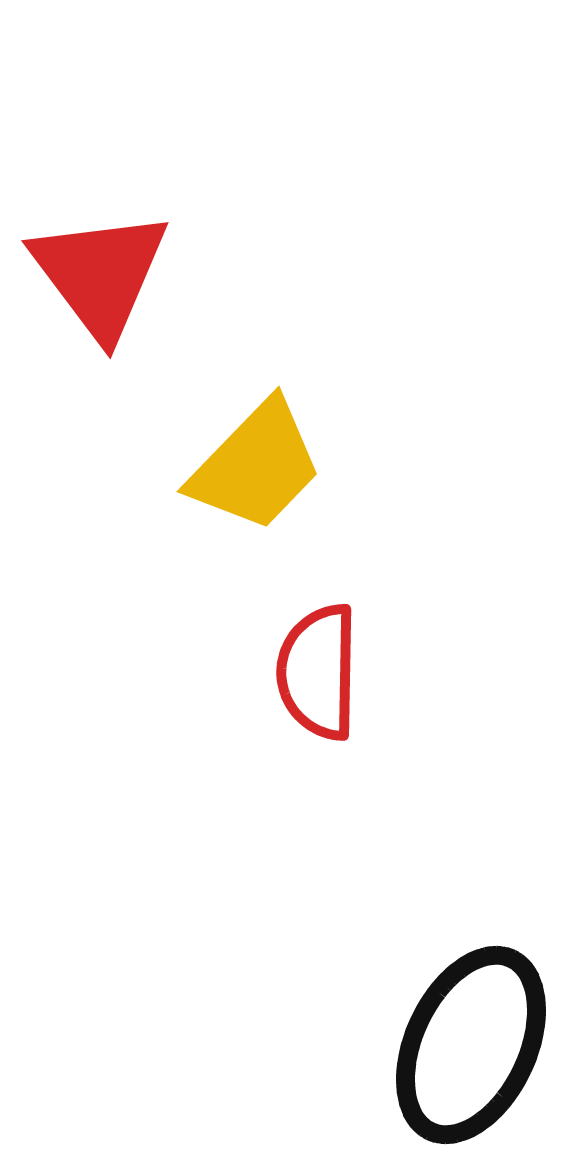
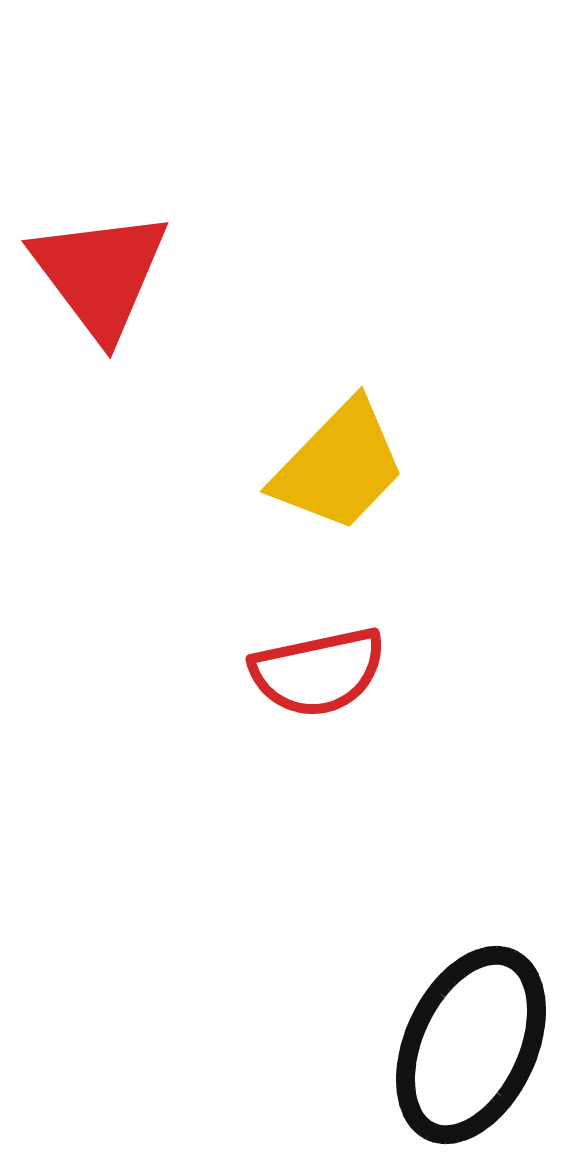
yellow trapezoid: moved 83 px right
red semicircle: rotated 103 degrees counterclockwise
